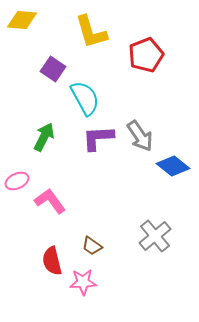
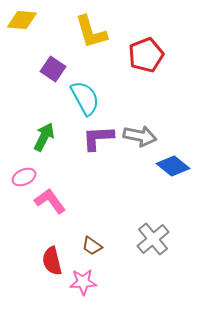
gray arrow: rotated 44 degrees counterclockwise
pink ellipse: moved 7 px right, 4 px up
gray cross: moved 2 px left, 3 px down
